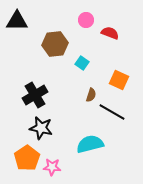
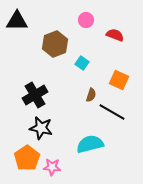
red semicircle: moved 5 px right, 2 px down
brown hexagon: rotated 15 degrees counterclockwise
